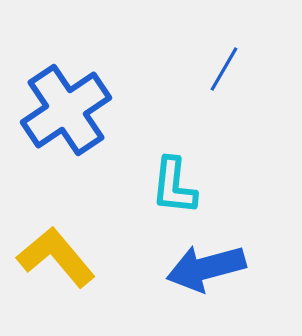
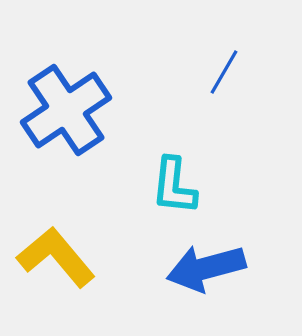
blue line: moved 3 px down
